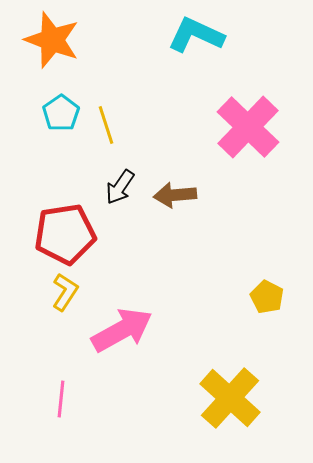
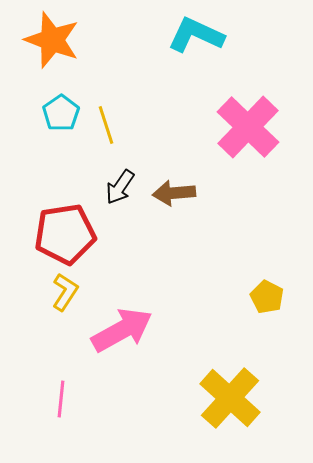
brown arrow: moved 1 px left, 2 px up
